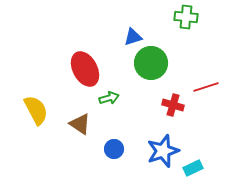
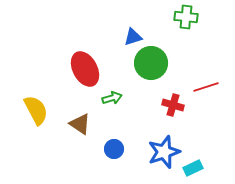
green arrow: moved 3 px right
blue star: moved 1 px right, 1 px down
